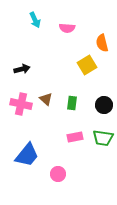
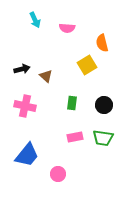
brown triangle: moved 23 px up
pink cross: moved 4 px right, 2 px down
